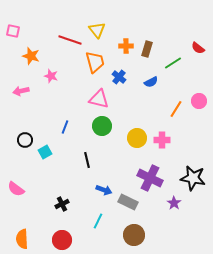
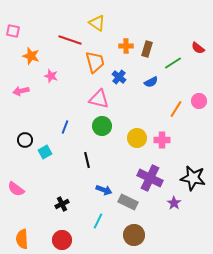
yellow triangle: moved 7 px up; rotated 18 degrees counterclockwise
